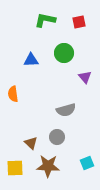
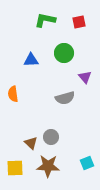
gray semicircle: moved 1 px left, 12 px up
gray circle: moved 6 px left
